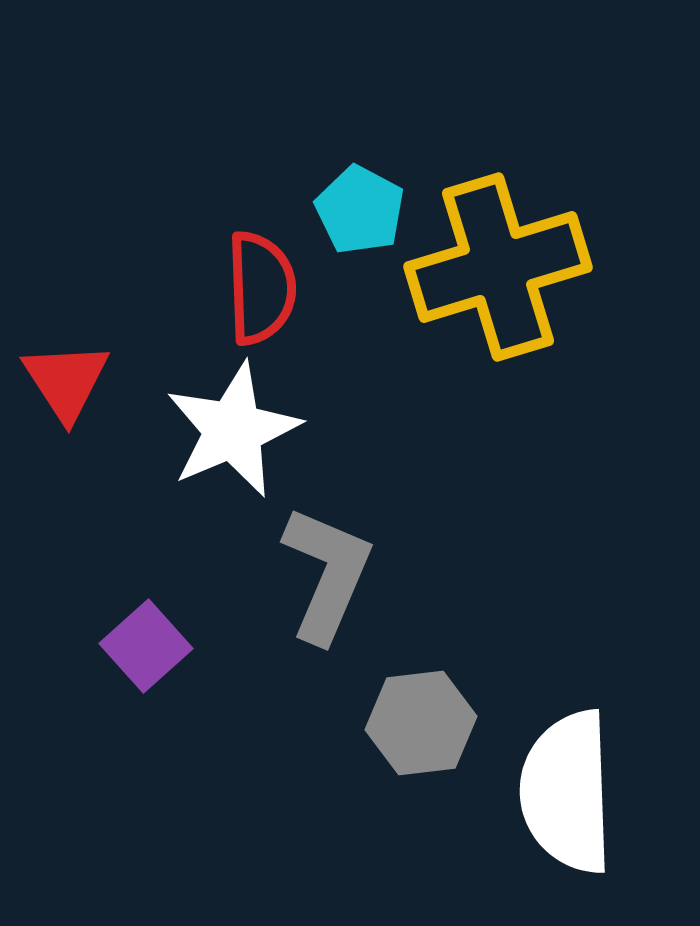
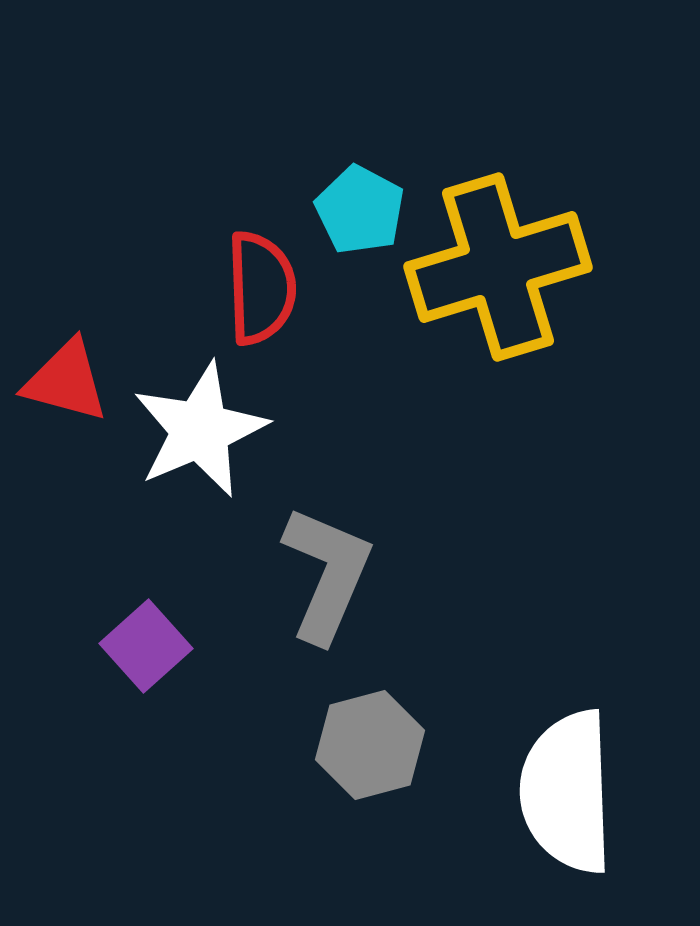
red triangle: rotated 42 degrees counterclockwise
white star: moved 33 px left
gray hexagon: moved 51 px left, 22 px down; rotated 8 degrees counterclockwise
